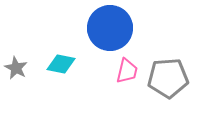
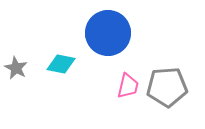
blue circle: moved 2 px left, 5 px down
pink trapezoid: moved 1 px right, 15 px down
gray pentagon: moved 1 px left, 9 px down
